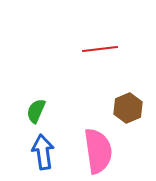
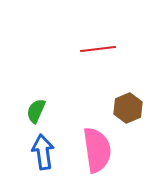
red line: moved 2 px left
pink semicircle: moved 1 px left, 1 px up
